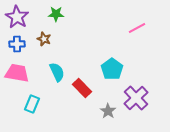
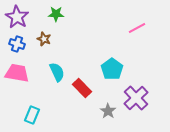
blue cross: rotated 21 degrees clockwise
cyan rectangle: moved 11 px down
